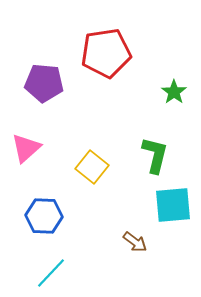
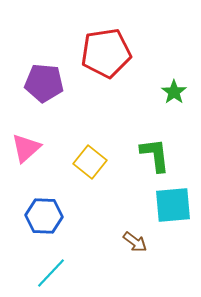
green L-shape: rotated 21 degrees counterclockwise
yellow square: moved 2 px left, 5 px up
